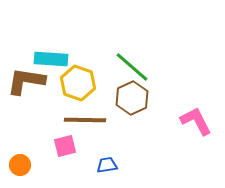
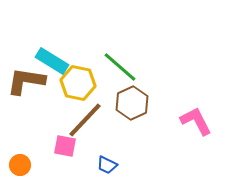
cyan rectangle: moved 1 px right, 2 px down; rotated 28 degrees clockwise
green line: moved 12 px left
yellow hexagon: rotated 8 degrees counterclockwise
brown hexagon: moved 5 px down
brown line: rotated 48 degrees counterclockwise
pink square: rotated 25 degrees clockwise
blue trapezoid: rotated 145 degrees counterclockwise
